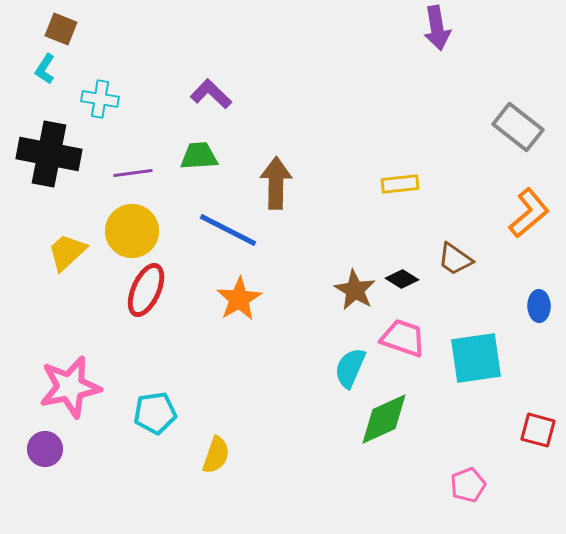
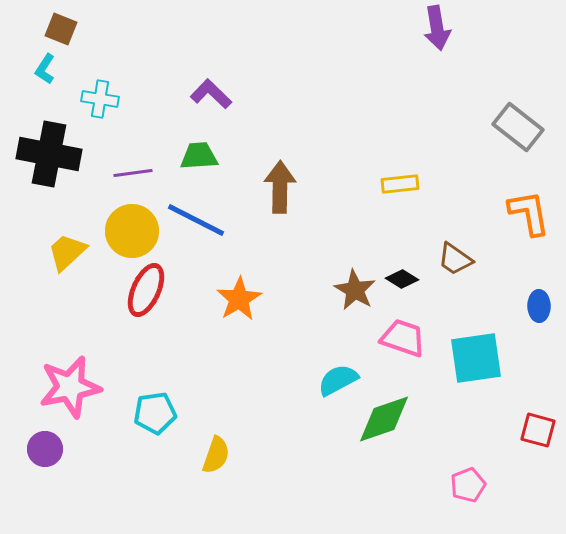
brown arrow: moved 4 px right, 4 px down
orange L-shape: rotated 60 degrees counterclockwise
blue line: moved 32 px left, 10 px up
cyan semicircle: moved 12 px left, 12 px down; rotated 39 degrees clockwise
green diamond: rotated 6 degrees clockwise
